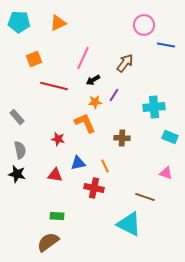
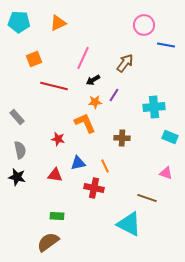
black star: moved 3 px down
brown line: moved 2 px right, 1 px down
